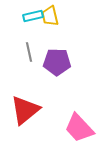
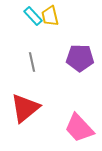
cyan rectangle: rotated 60 degrees clockwise
gray line: moved 3 px right, 10 px down
purple pentagon: moved 23 px right, 4 px up
red triangle: moved 2 px up
